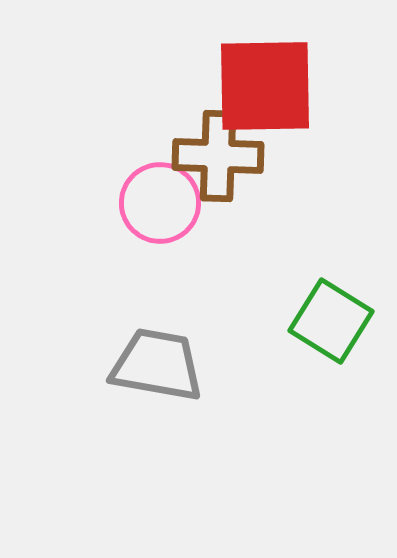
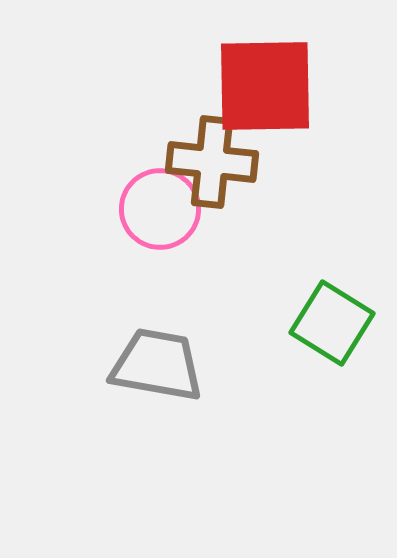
brown cross: moved 6 px left, 6 px down; rotated 4 degrees clockwise
pink circle: moved 6 px down
green square: moved 1 px right, 2 px down
